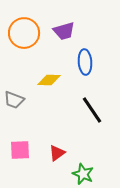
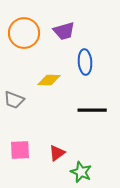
black line: rotated 56 degrees counterclockwise
green star: moved 2 px left, 2 px up
